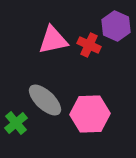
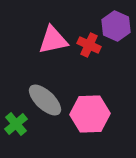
green cross: moved 1 px down
